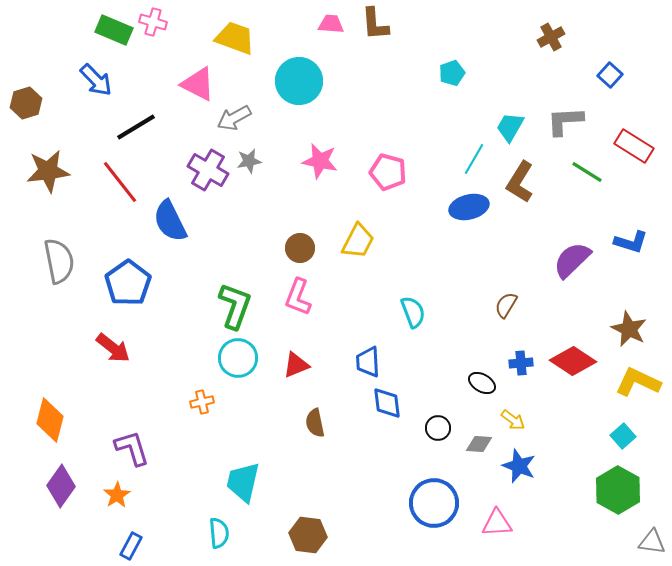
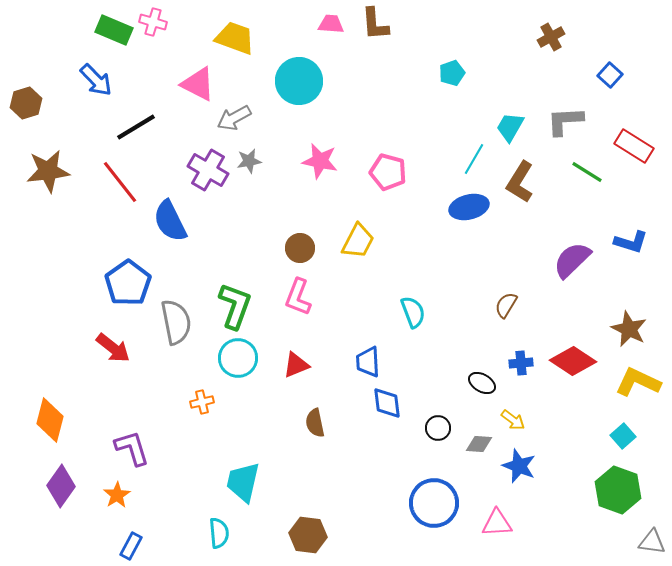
gray semicircle at (59, 261): moved 117 px right, 61 px down
green hexagon at (618, 490): rotated 9 degrees counterclockwise
